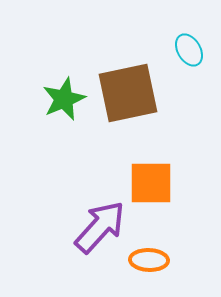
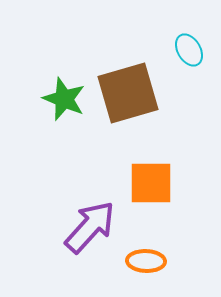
brown square: rotated 4 degrees counterclockwise
green star: rotated 27 degrees counterclockwise
purple arrow: moved 10 px left
orange ellipse: moved 3 px left, 1 px down
